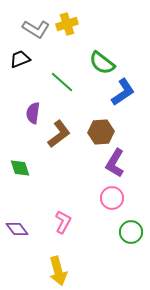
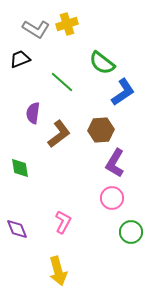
brown hexagon: moved 2 px up
green diamond: rotated 10 degrees clockwise
purple diamond: rotated 15 degrees clockwise
